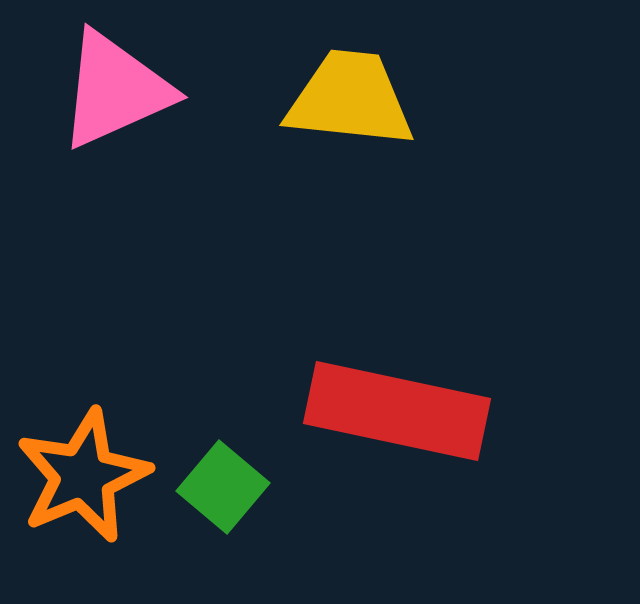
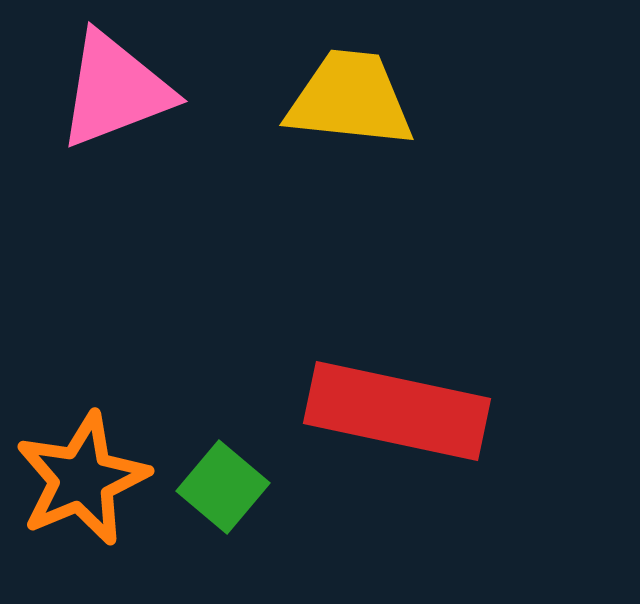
pink triangle: rotated 3 degrees clockwise
orange star: moved 1 px left, 3 px down
